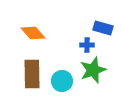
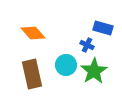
blue cross: rotated 24 degrees clockwise
green star: moved 1 px right, 1 px down; rotated 12 degrees counterclockwise
brown rectangle: rotated 12 degrees counterclockwise
cyan circle: moved 4 px right, 16 px up
